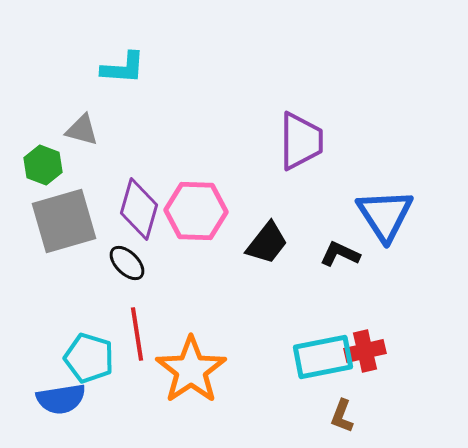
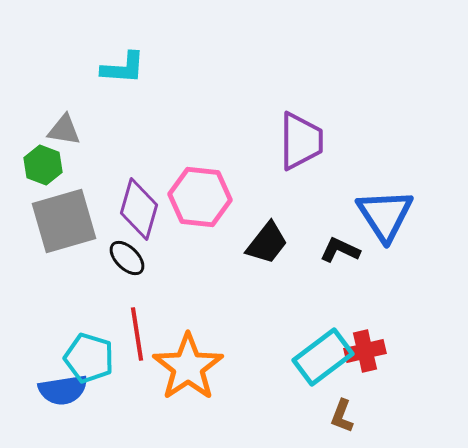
gray triangle: moved 18 px left; rotated 6 degrees counterclockwise
pink hexagon: moved 4 px right, 14 px up; rotated 4 degrees clockwise
black L-shape: moved 4 px up
black ellipse: moved 5 px up
cyan rectangle: rotated 26 degrees counterclockwise
orange star: moved 3 px left, 3 px up
blue semicircle: moved 2 px right, 9 px up
